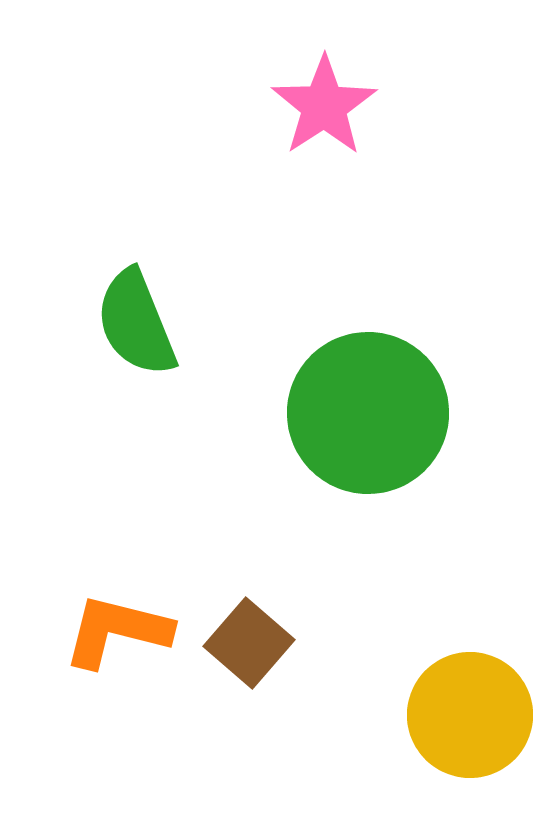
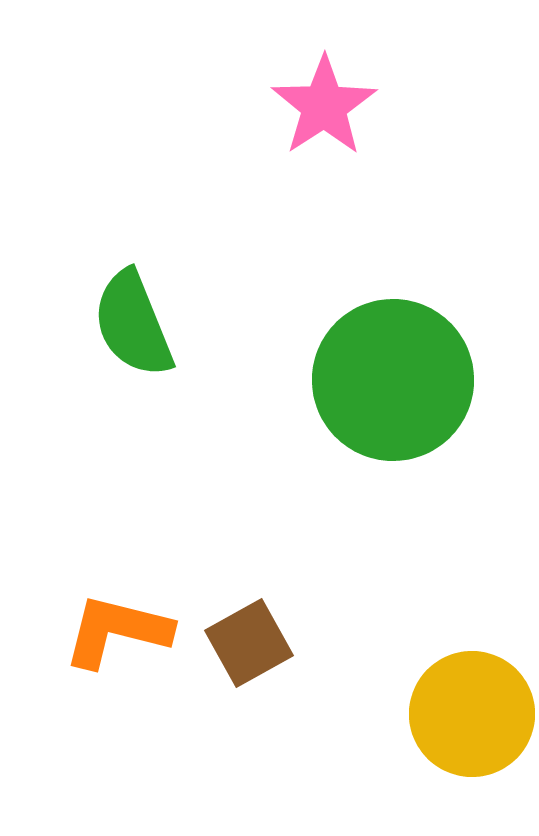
green semicircle: moved 3 px left, 1 px down
green circle: moved 25 px right, 33 px up
brown square: rotated 20 degrees clockwise
yellow circle: moved 2 px right, 1 px up
